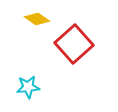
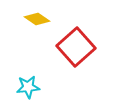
red square: moved 2 px right, 3 px down
